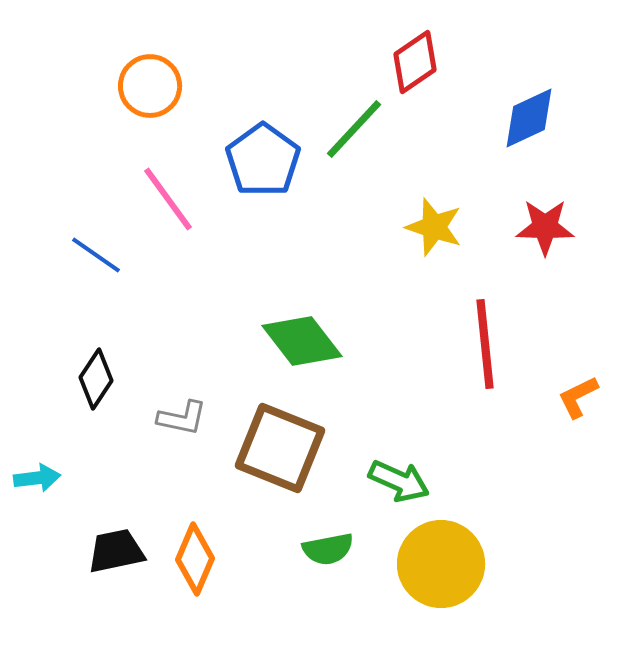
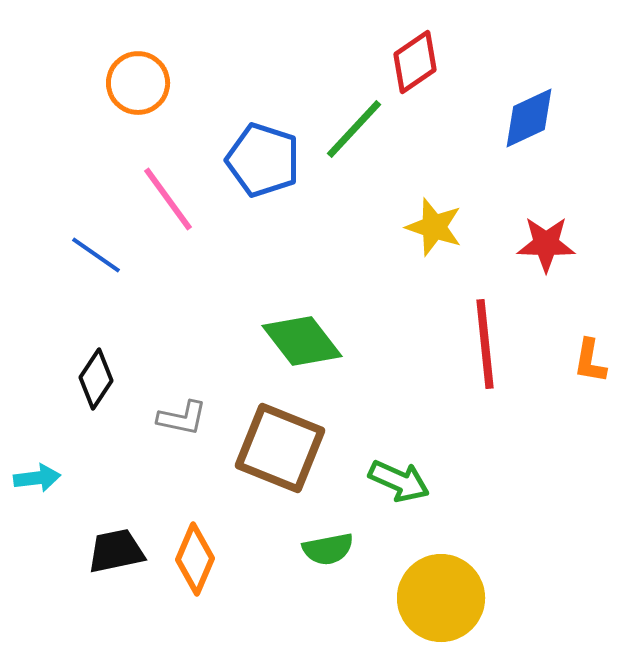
orange circle: moved 12 px left, 3 px up
blue pentagon: rotated 18 degrees counterclockwise
red star: moved 1 px right, 17 px down
orange L-shape: moved 12 px right, 36 px up; rotated 54 degrees counterclockwise
yellow circle: moved 34 px down
